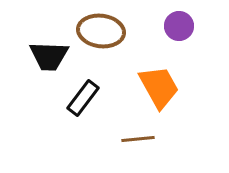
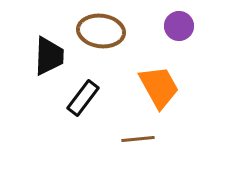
black trapezoid: rotated 90 degrees counterclockwise
